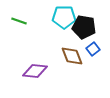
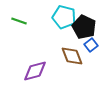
cyan pentagon: rotated 15 degrees clockwise
black pentagon: rotated 15 degrees clockwise
blue square: moved 2 px left, 4 px up
purple diamond: rotated 20 degrees counterclockwise
